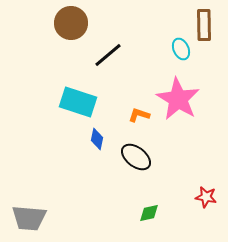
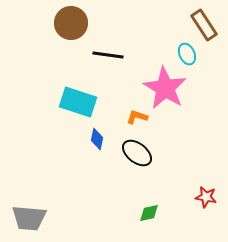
brown rectangle: rotated 32 degrees counterclockwise
cyan ellipse: moved 6 px right, 5 px down
black line: rotated 48 degrees clockwise
pink star: moved 13 px left, 11 px up
orange L-shape: moved 2 px left, 2 px down
black ellipse: moved 1 px right, 4 px up
